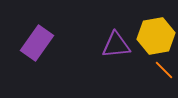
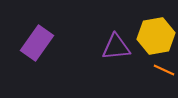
purple triangle: moved 2 px down
orange line: rotated 20 degrees counterclockwise
